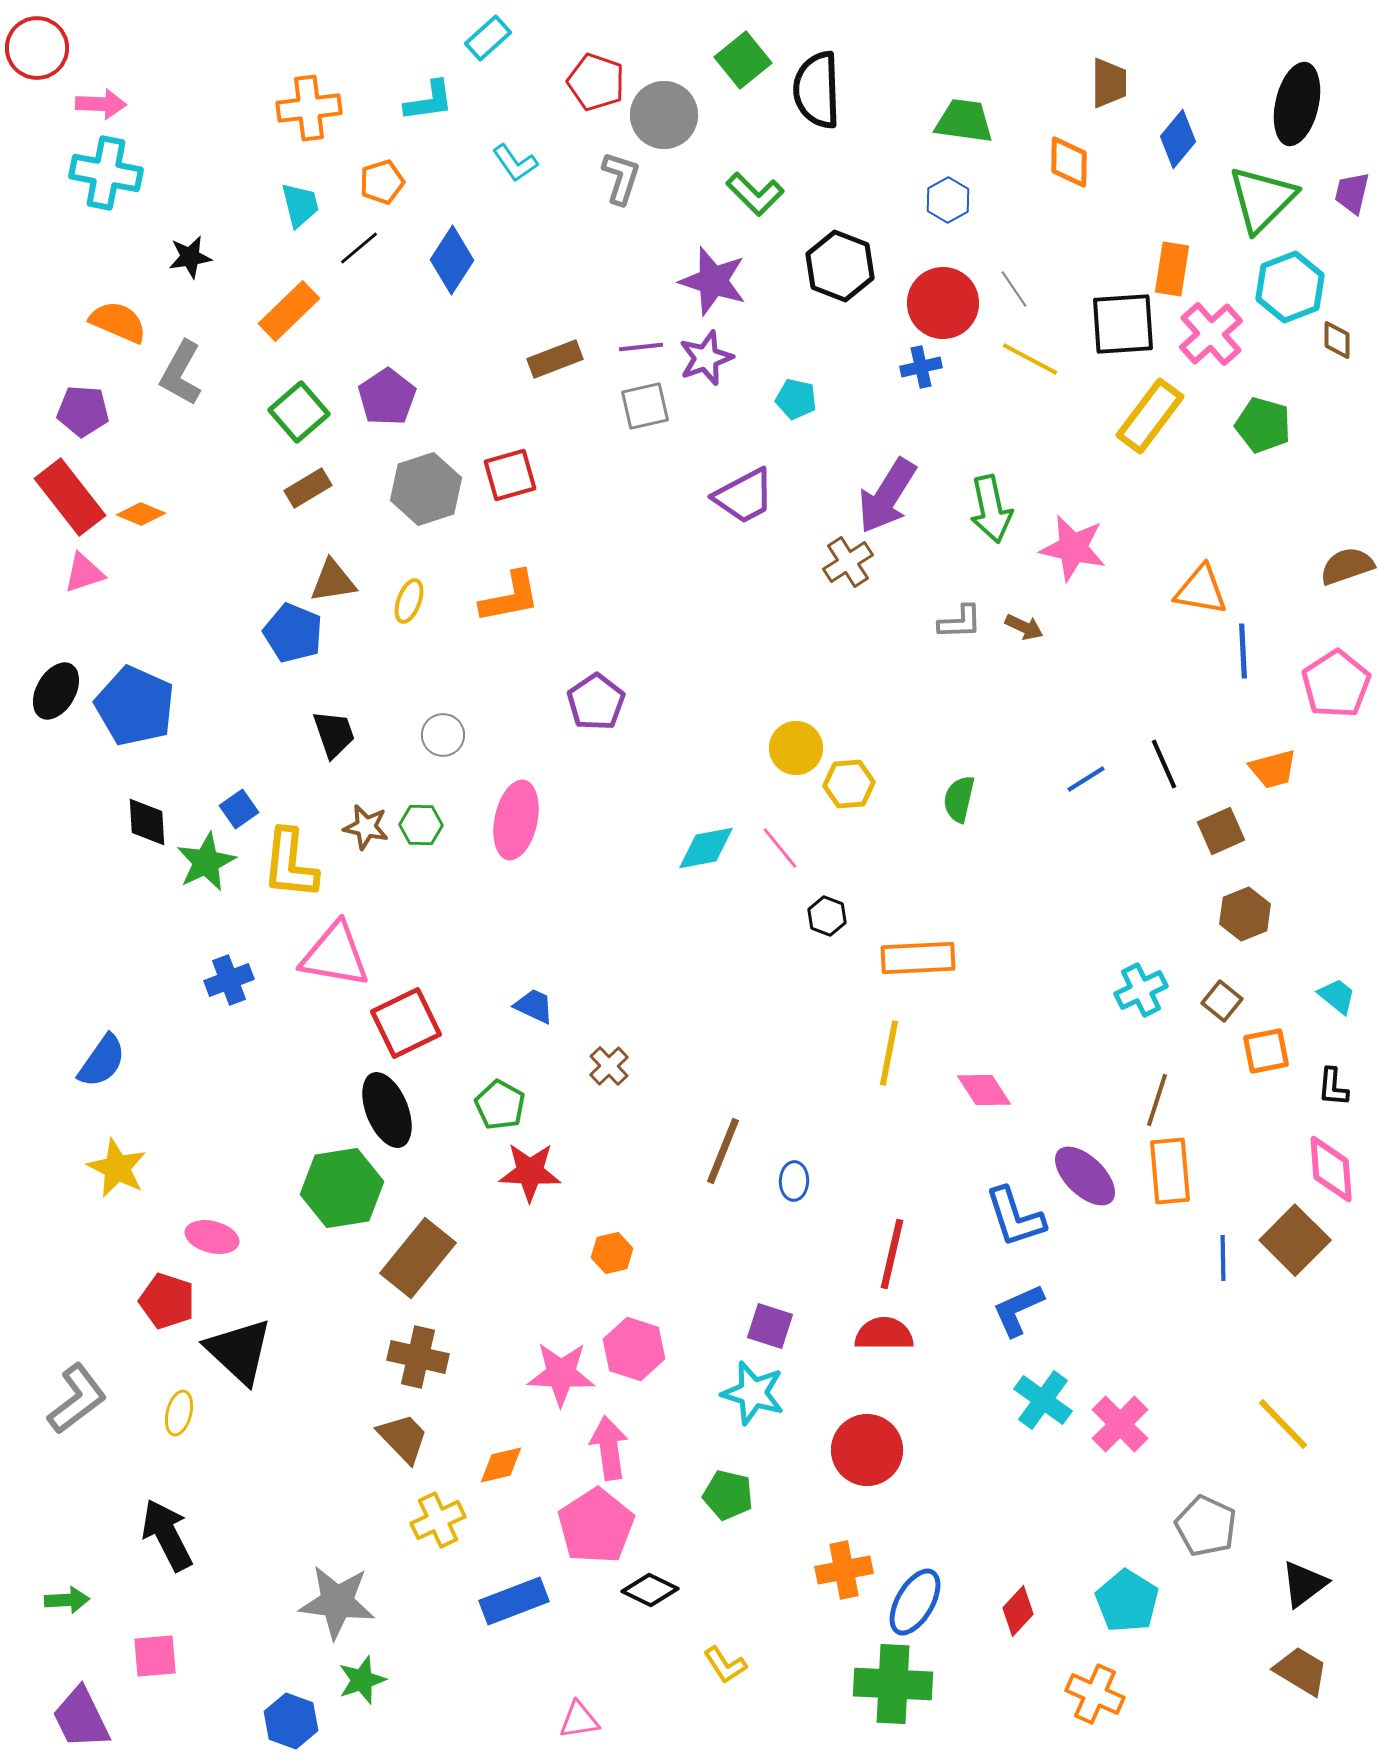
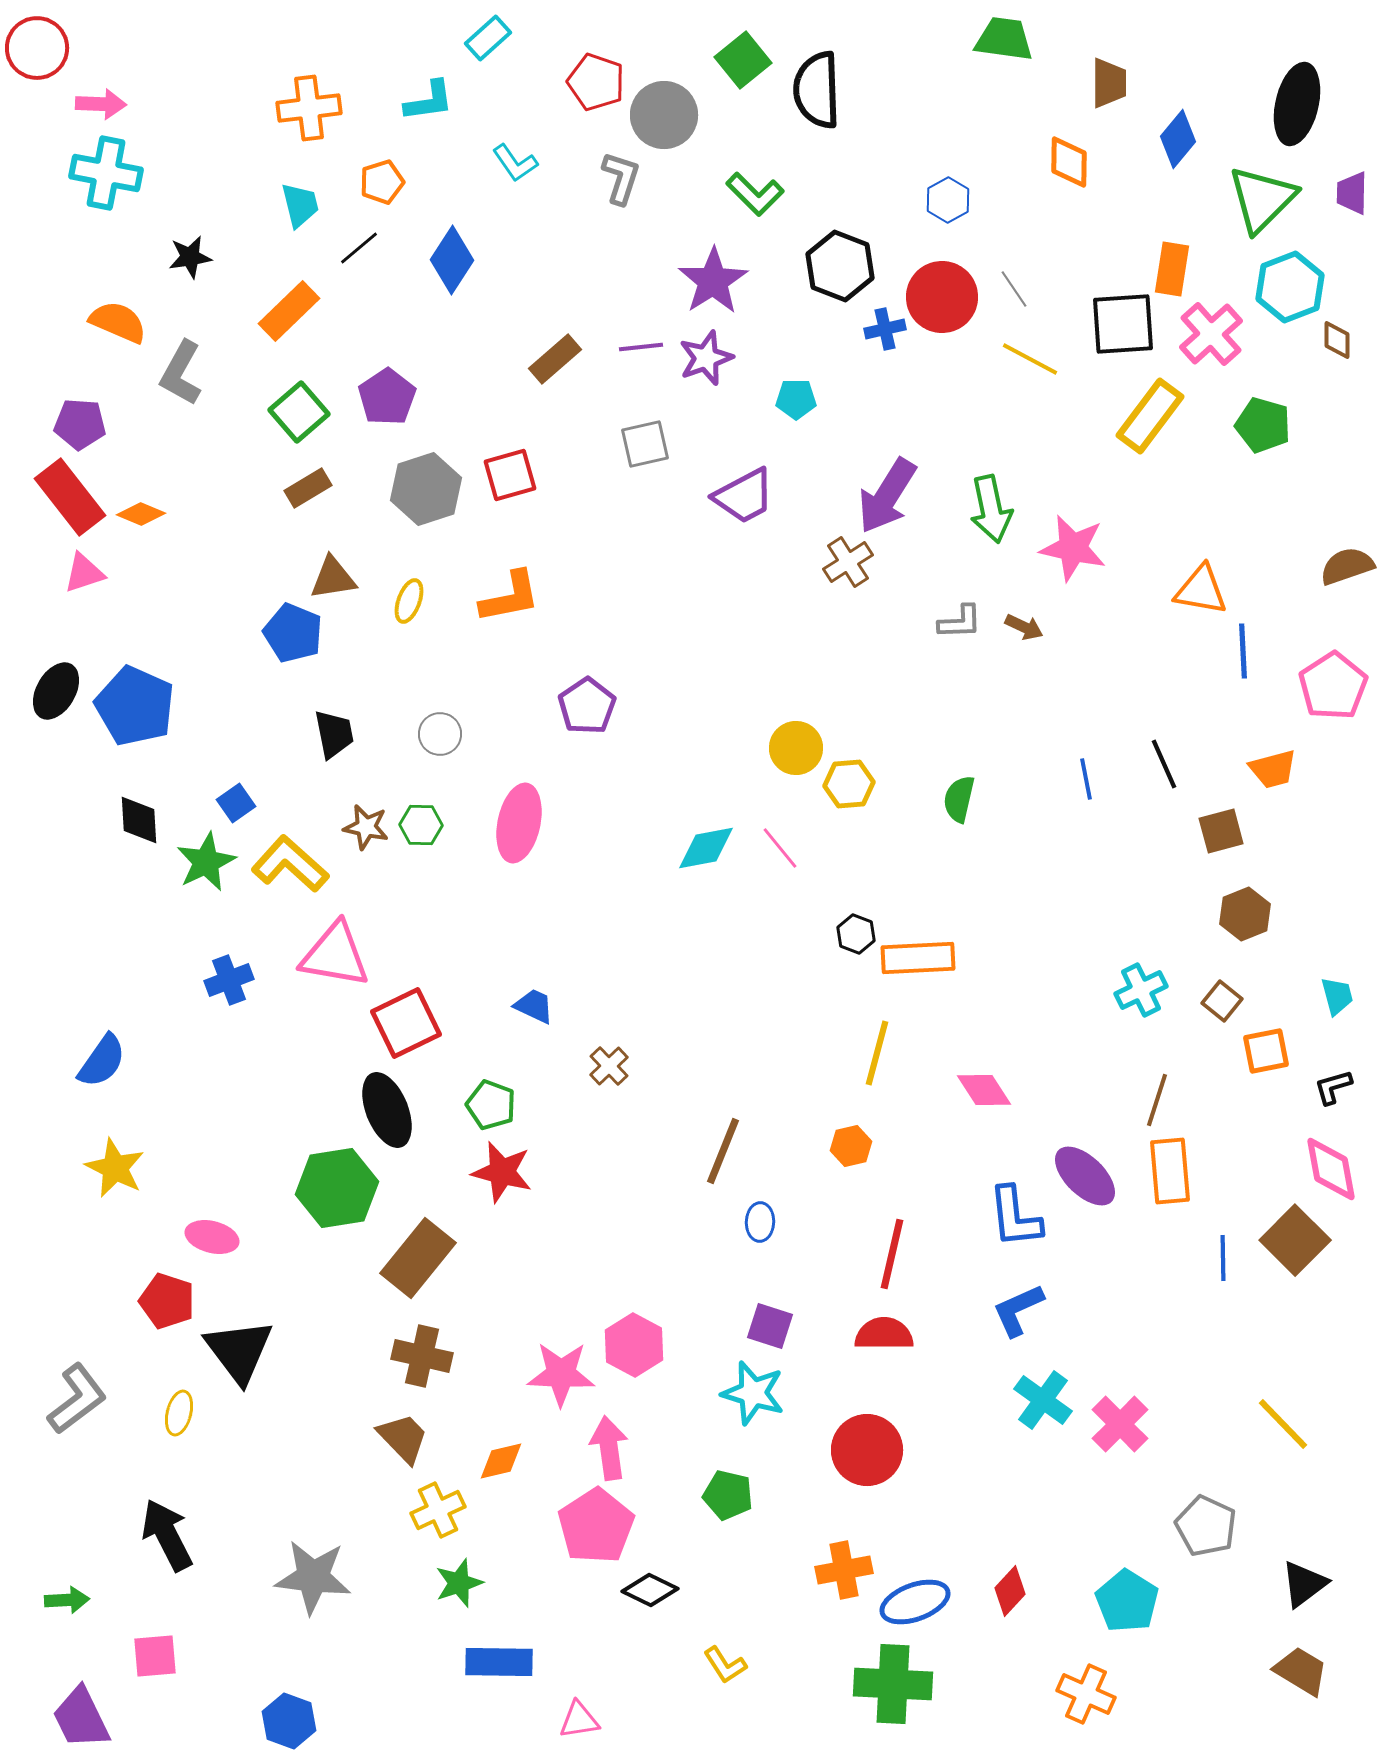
green trapezoid at (964, 121): moved 40 px right, 82 px up
purple trapezoid at (1352, 193): rotated 12 degrees counterclockwise
purple star at (713, 281): rotated 22 degrees clockwise
red circle at (943, 303): moved 1 px left, 6 px up
brown rectangle at (555, 359): rotated 20 degrees counterclockwise
blue cross at (921, 367): moved 36 px left, 38 px up
cyan pentagon at (796, 399): rotated 12 degrees counterclockwise
gray square at (645, 406): moved 38 px down
purple pentagon at (83, 411): moved 3 px left, 13 px down
brown triangle at (333, 581): moved 3 px up
pink pentagon at (1336, 684): moved 3 px left, 2 px down
purple pentagon at (596, 702): moved 9 px left, 4 px down
black trapezoid at (334, 734): rotated 8 degrees clockwise
gray circle at (443, 735): moved 3 px left, 1 px up
blue line at (1086, 779): rotated 69 degrees counterclockwise
blue square at (239, 809): moved 3 px left, 6 px up
pink ellipse at (516, 820): moved 3 px right, 3 px down
black diamond at (147, 822): moved 8 px left, 2 px up
brown square at (1221, 831): rotated 9 degrees clockwise
yellow L-shape at (290, 864): rotated 126 degrees clockwise
black hexagon at (827, 916): moved 29 px right, 18 px down
cyan trapezoid at (1337, 996): rotated 36 degrees clockwise
yellow line at (889, 1053): moved 12 px left; rotated 4 degrees clockwise
black L-shape at (1333, 1087): rotated 69 degrees clockwise
green pentagon at (500, 1105): moved 9 px left; rotated 9 degrees counterclockwise
yellow star at (117, 1168): moved 2 px left
pink diamond at (1331, 1169): rotated 6 degrees counterclockwise
red star at (530, 1172): moved 28 px left; rotated 12 degrees clockwise
blue ellipse at (794, 1181): moved 34 px left, 41 px down
green hexagon at (342, 1188): moved 5 px left
blue L-shape at (1015, 1217): rotated 12 degrees clockwise
orange hexagon at (612, 1253): moved 239 px right, 107 px up
pink hexagon at (634, 1349): moved 4 px up; rotated 10 degrees clockwise
black triangle at (239, 1351): rotated 10 degrees clockwise
brown cross at (418, 1357): moved 4 px right, 1 px up
orange diamond at (501, 1465): moved 4 px up
yellow cross at (438, 1520): moved 10 px up
blue rectangle at (514, 1601): moved 15 px left, 61 px down; rotated 22 degrees clockwise
gray star at (337, 1602): moved 24 px left, 25 px up
blue ellipse at (915, 1602): rotated 40 degrees clockwise
red diamond at (1018, 1611): moved 8 px left, 20 px up
green star at (362, 1680): moved 97 px right, 97 px up
orange cross at (1095, 1694): moved 9 px left
blue hexagon at (291, 1721): moved 2 px left
